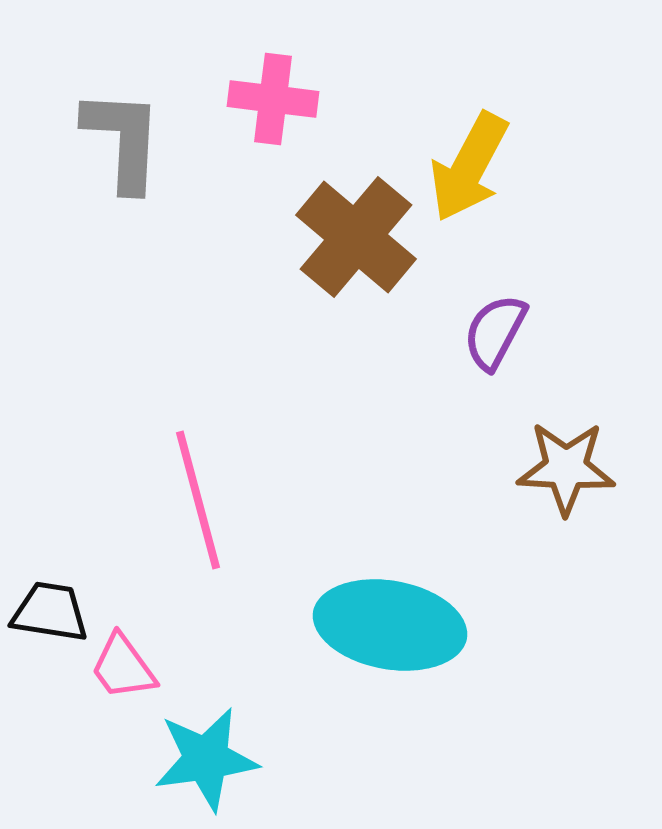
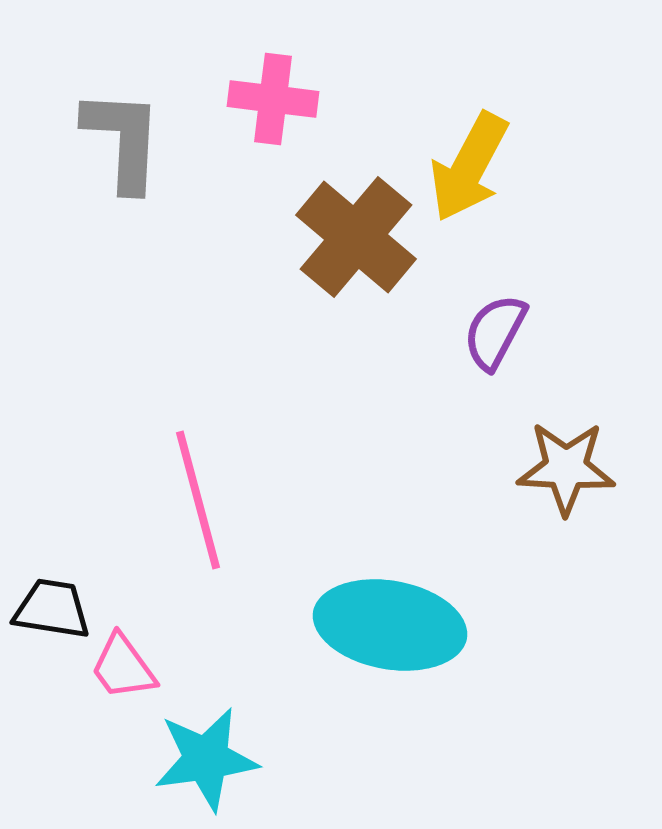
black trapezoid: moved 2 px right, 3 px up
